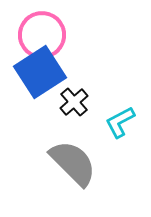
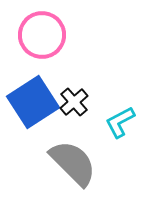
blue square: moved 7 px left, 30 px down
